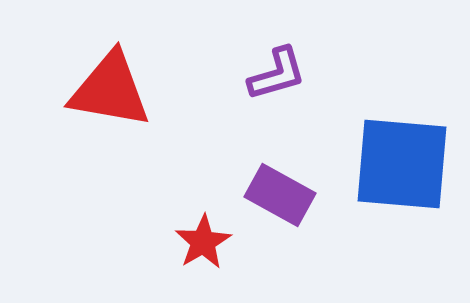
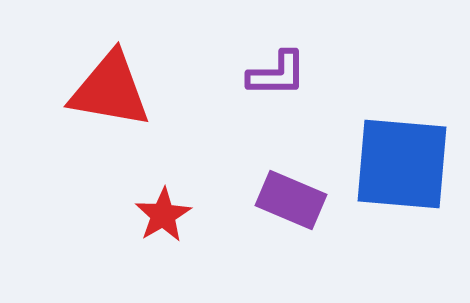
purple L-shape: rotated 16 degrees clockwise
purple rectangle: moved 11 px right, 5 px down; rotated 6 degrees counterclockwise
red star: moved 40 px left, 27 px up
